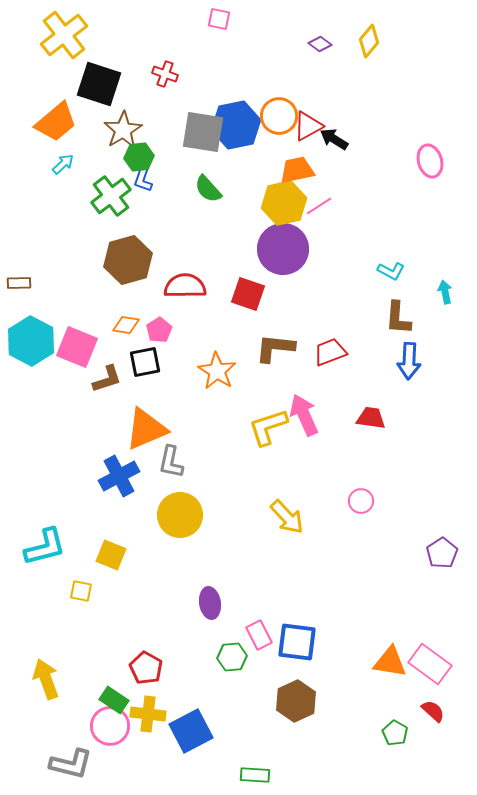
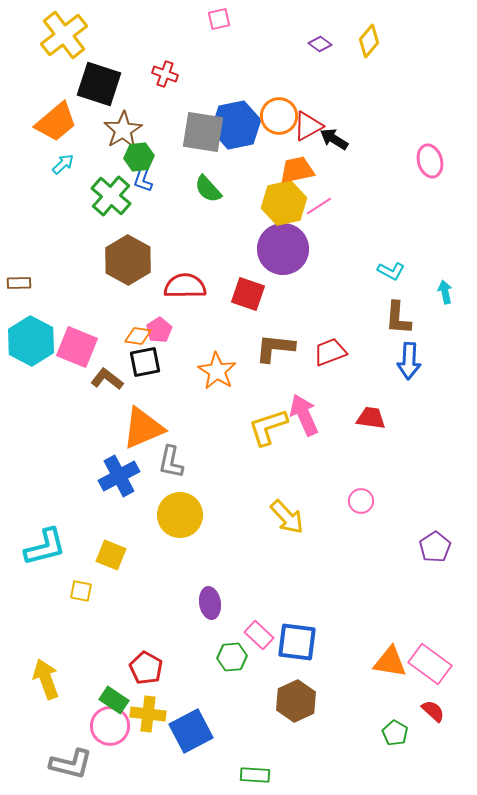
pink square at (219, 19): rotated 25 degrees counterclockwise
green cross at (111, 196): rotated 12 degrees counterclockwise
brown hexagon at (128, 260): rotated 15 degrees counterclockwise
orange diamond at (126, 325): moved 12 px right, 11 px down
brown L-shape at (107, 379): rotated 124 degrees counterclockwise
orange triangle at (146, 429): moved 3 px left, 1 px up
purple pentagon at (442, 553): moved 7 px left, 6 px up
pink rectangle at (259, 635): rotated 20 degrees counterclockwise
